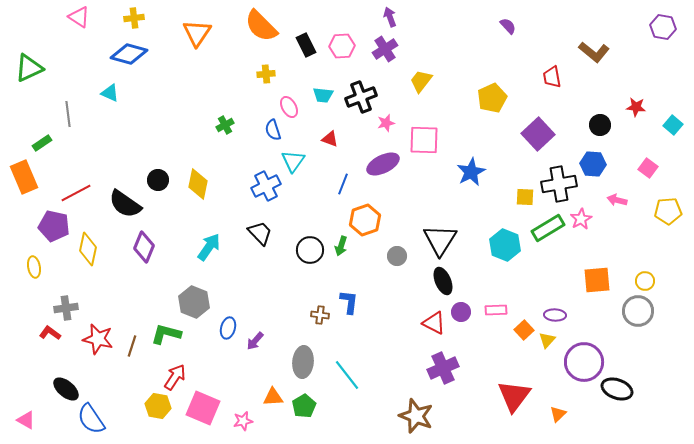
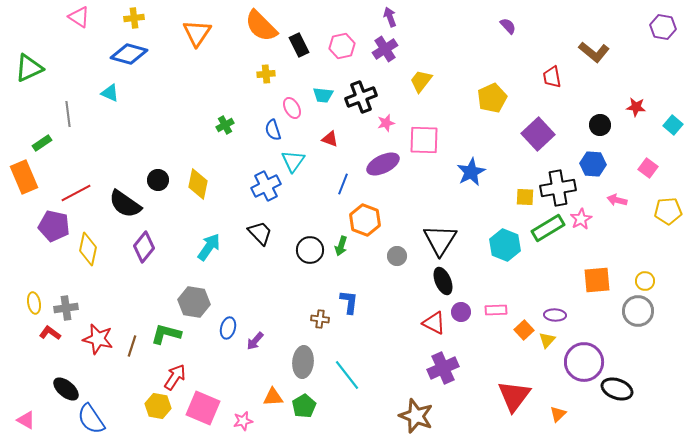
black rectangle at (306, 45): moved 7 px left
pink hexagon at (342, 46): rotated 10 degrees counterclockwise
pink ellipse at (289, 107): moved 3 px right, 1 px down
black cross at (559, 184): moved 1 px left, 4 px down
orange hexagon at (365, 220): rotated 20 degrees counterclockwise
purple diamond at (144, 247): rotated 16 degrees clockwise
yellow ellipse at (34, 267): moved 36 px down
gray hexagon at (194, 302): rotated 12 degrees counterclockwise
brown cross at (320, 315): moved 4 px down
